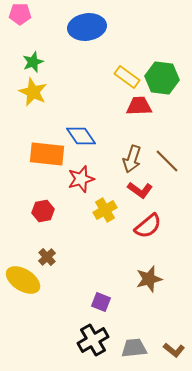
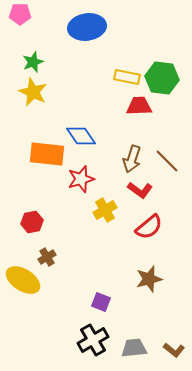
yellow rectangle: rotated 25 degrees counterclockwise
red hexagon: moved 11 px left, 11 px down
red semicircle: moved 1 px right, 1 px down
brown cross: rotated 12 degrees clockwise
